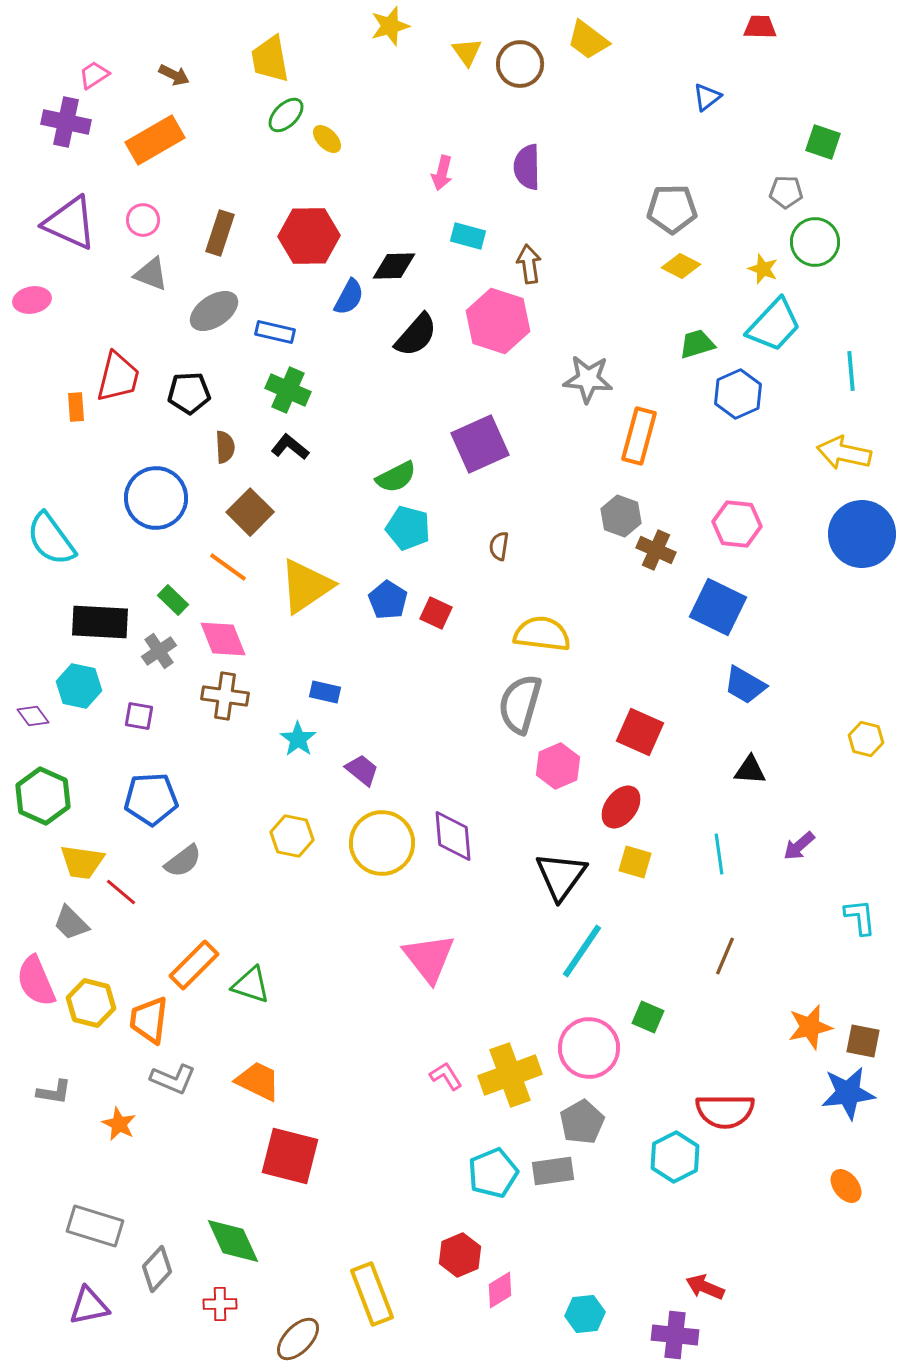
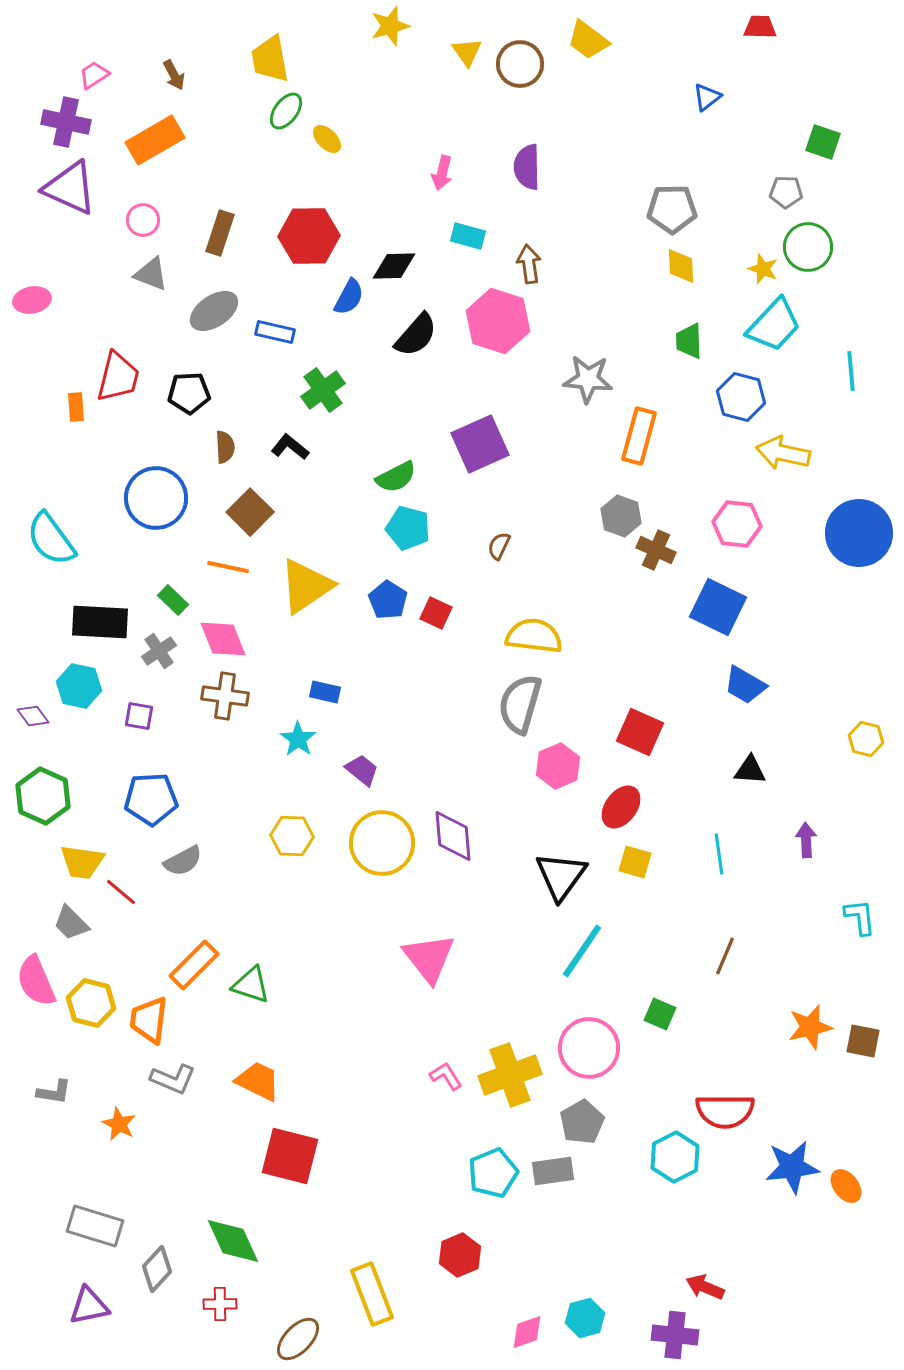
brown arrow at (174, 75): rotated 36 degrees clockwise
green ellipse at (286, 115): moved 4 px up; rotated 9 degrees counterclockwise
purple triangle at (70, 223): moved 35 px up
green circle at (815, 242): moved 7 px left, 5 px down
yellow diamond at (681, 266): rotated 60 degrees clockwise
green trapezoid at (697, 344): moved 8 px left, 3 px up; rotated 75 degrees counterclockwise
green cross at (288, 390): moved 35 px right; rotated 30 degrees clockwise
blue hexagon at (738, 394): moved 3 px right, 3 px down; rotated 21 degrees counterclockwise
yellow arrow at (844, 453): moved 61 px left
blue circle at (862, 534): moved 3 px left, 1 px up
brown semicircle at (499, 546): rotated 16 degrees clockwise
orange line at (228, 567): rotated 24 degrees counterclockwise
yellow semicircle at (542, 634): moved 8 px left, 2 px down
yellow hexagon at (292, 836): rotated 9 degrees counterclockwise
purple arrow at (799, 846): moved 7 px right, 6 px up; rotated 128 degrees clockwise
gray semicircle at (183, 861): rotated 9 degrees clockwise
green square at (648, 1017): moved 12 px right, 3 px up
blue star at (848, 1093): moved 56 px left, 74 px down
pink diamond at (500, 1290): moved 27 px right, 42 px down; rotated 12 degrees clockwise
cyan hexagon at (585, 1314): moved 4 px down; rotated 9 degrees counterclockwise
